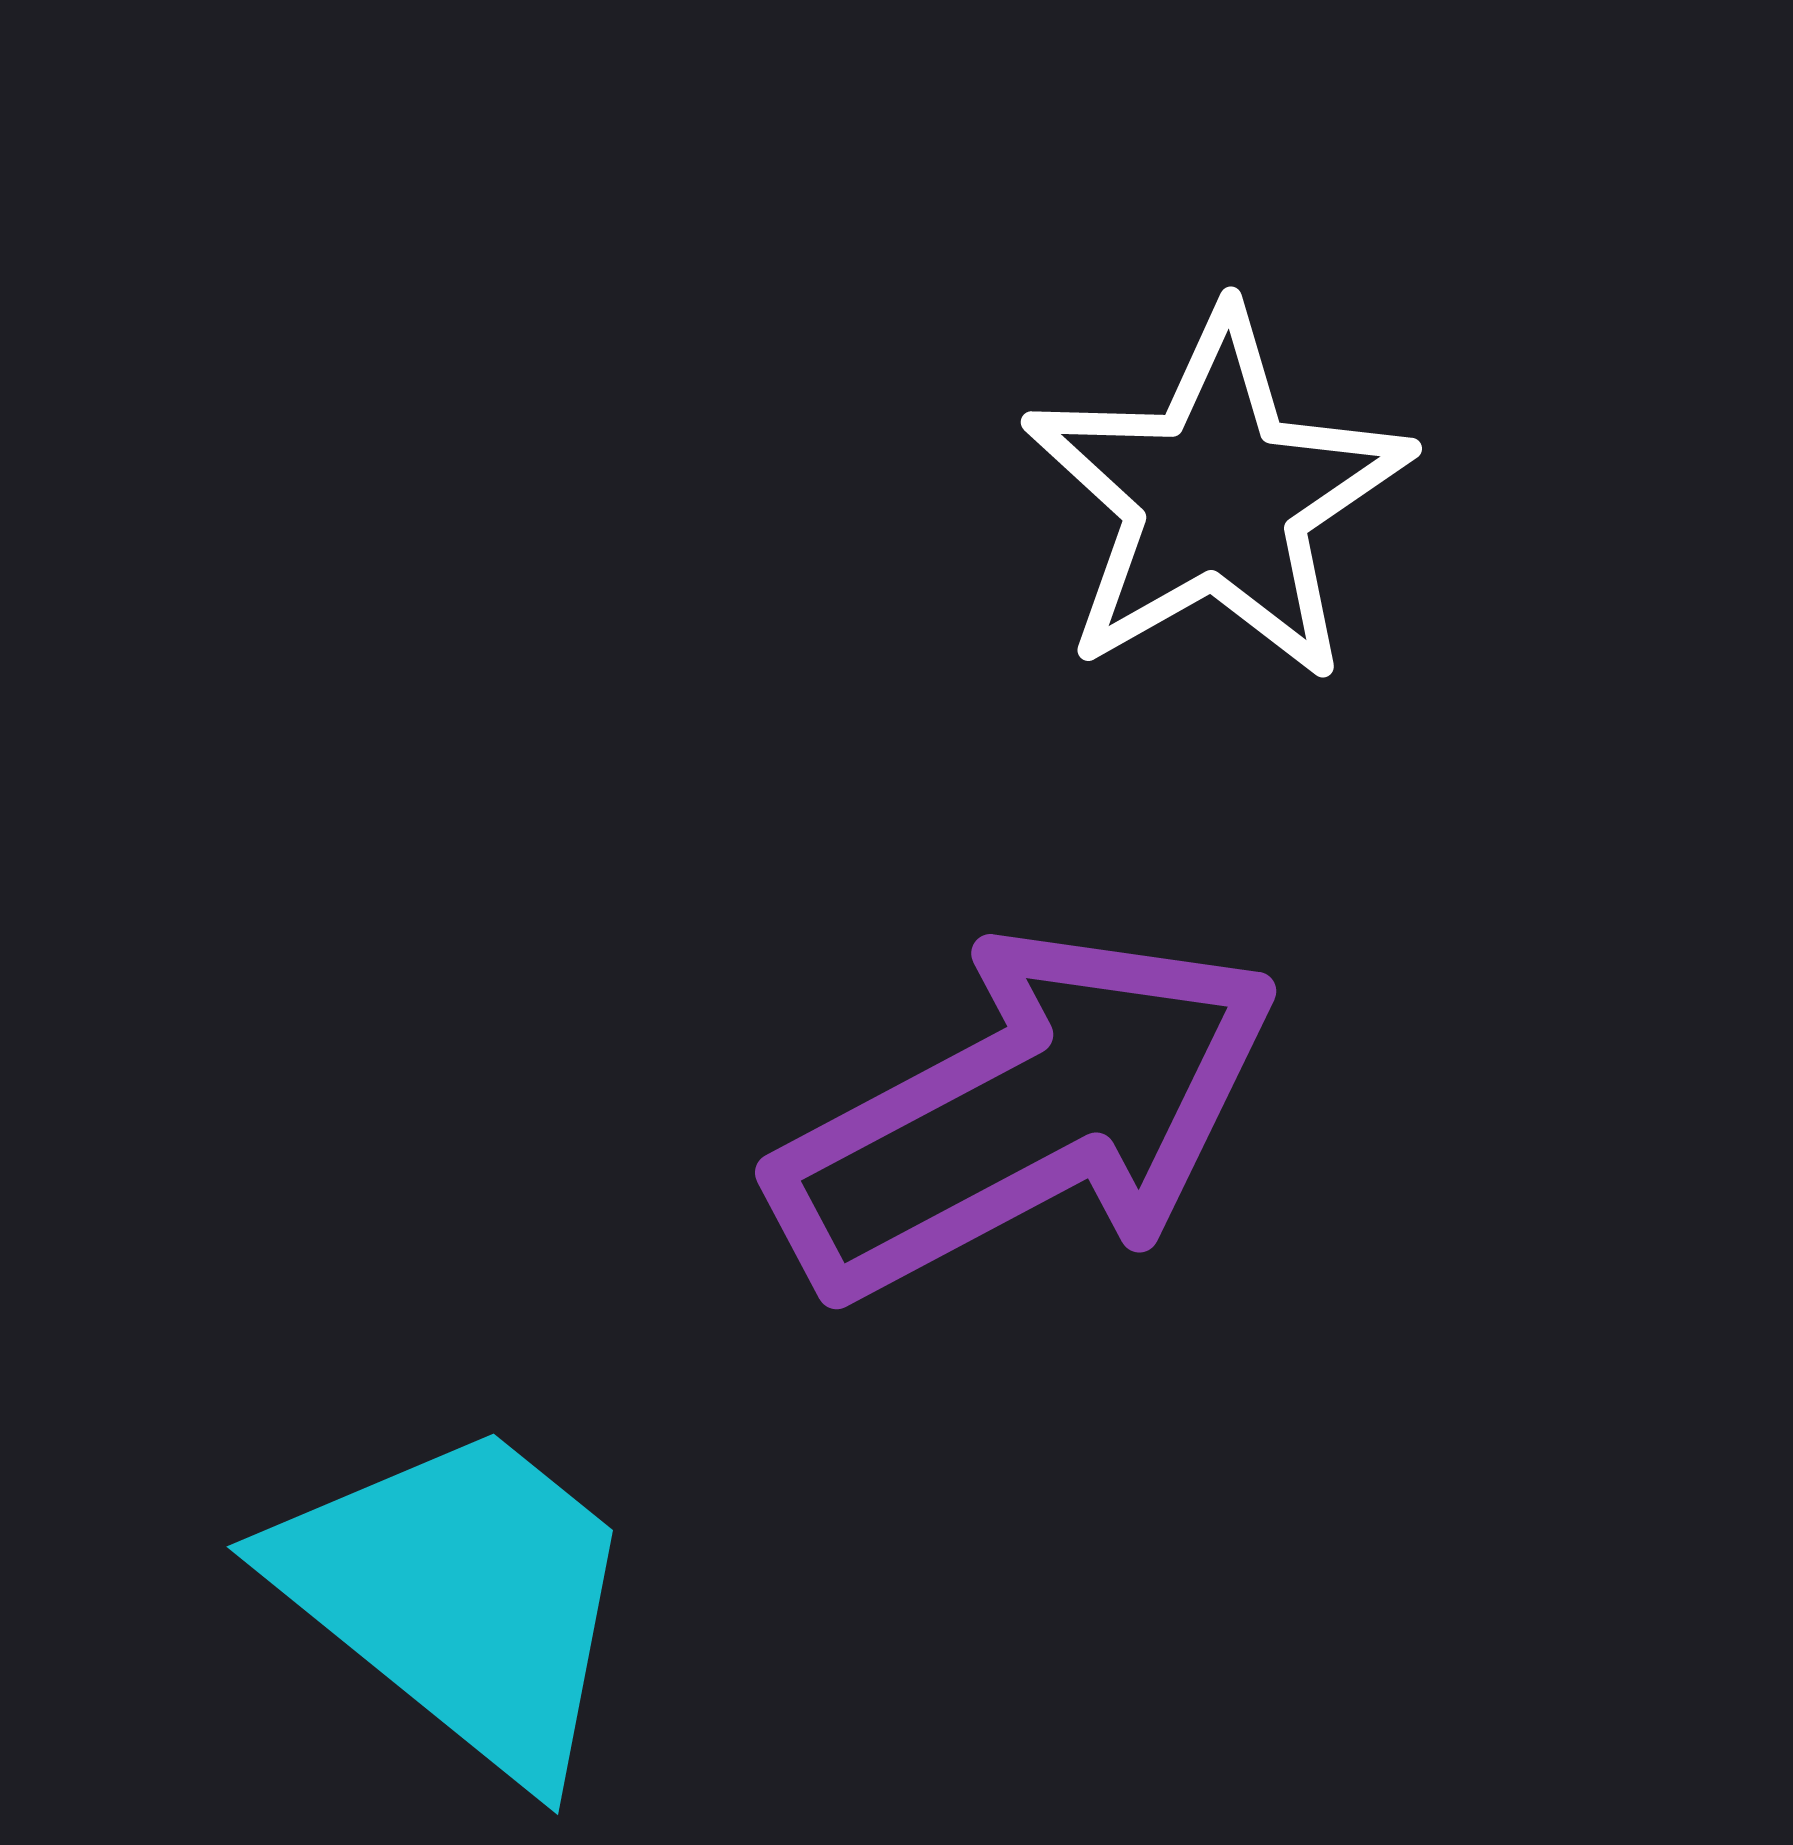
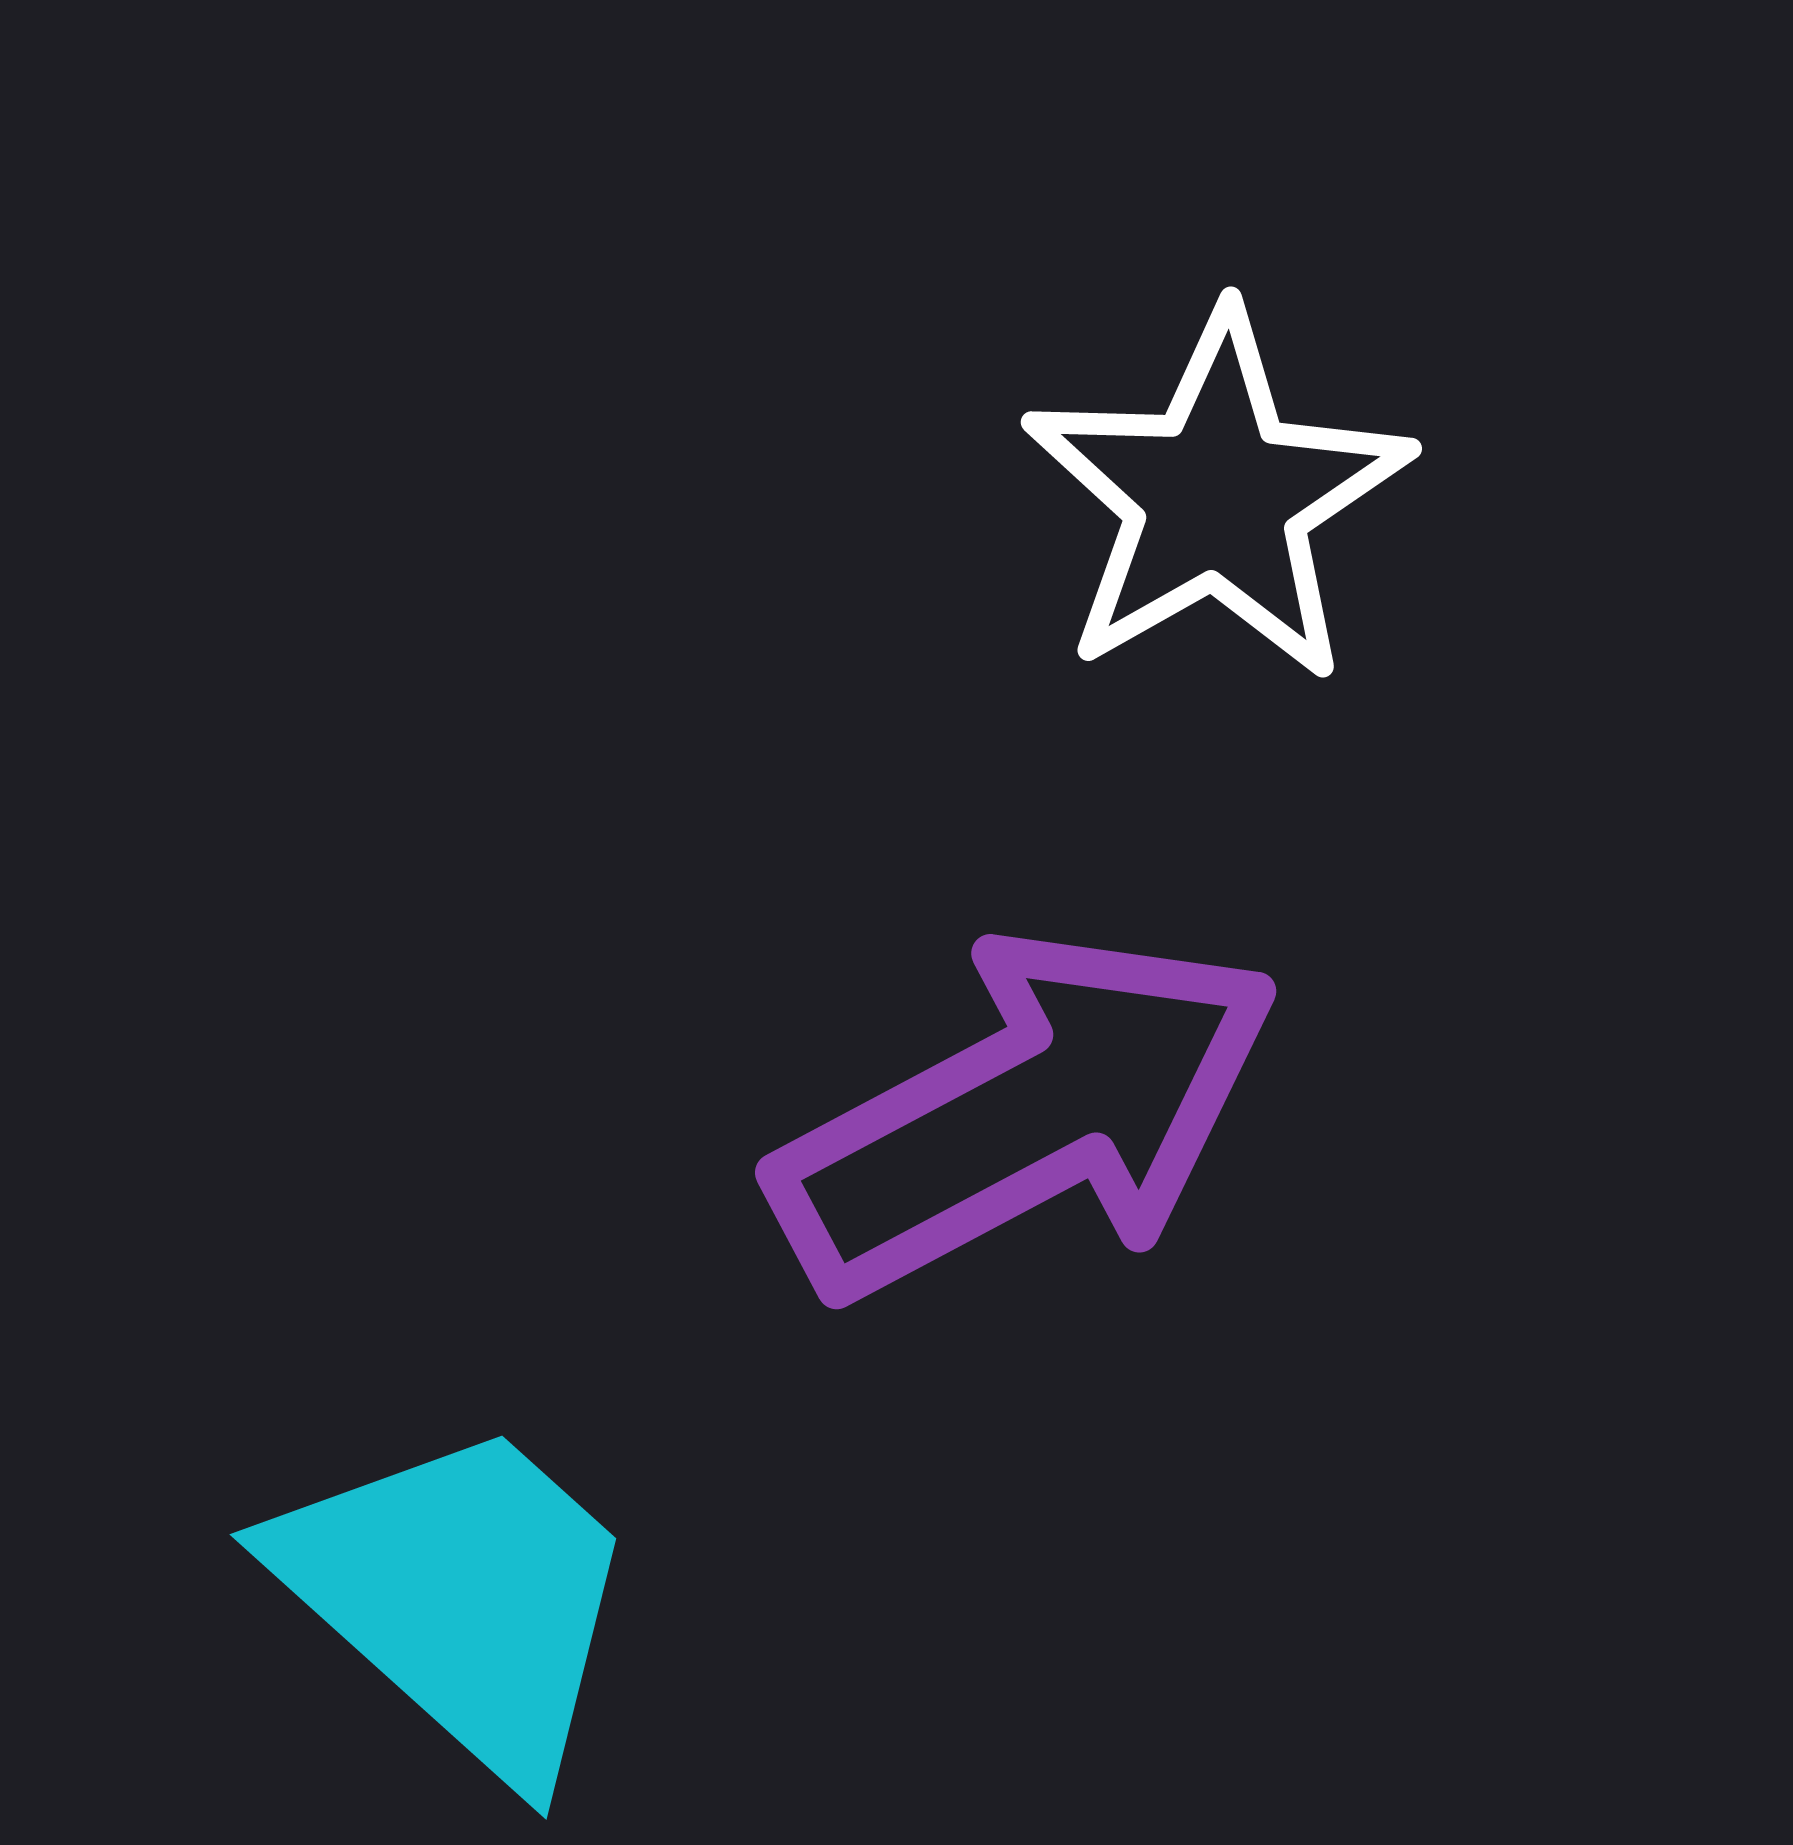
cyan trapezoid: rotated 3 degrees clockwise
